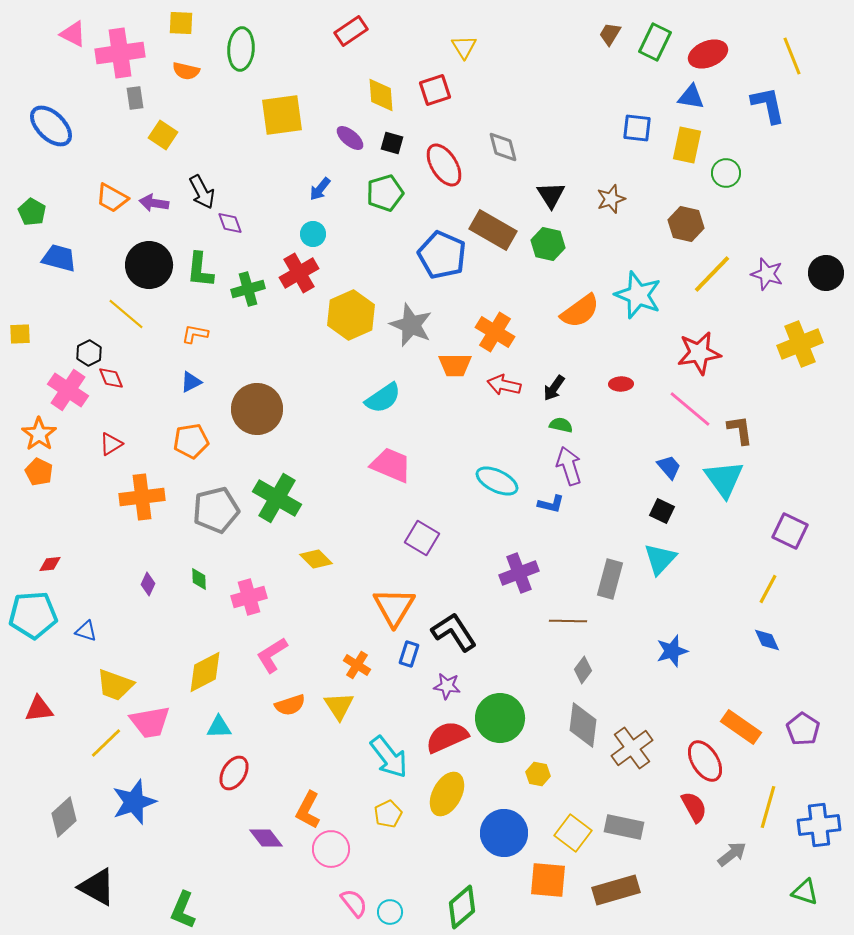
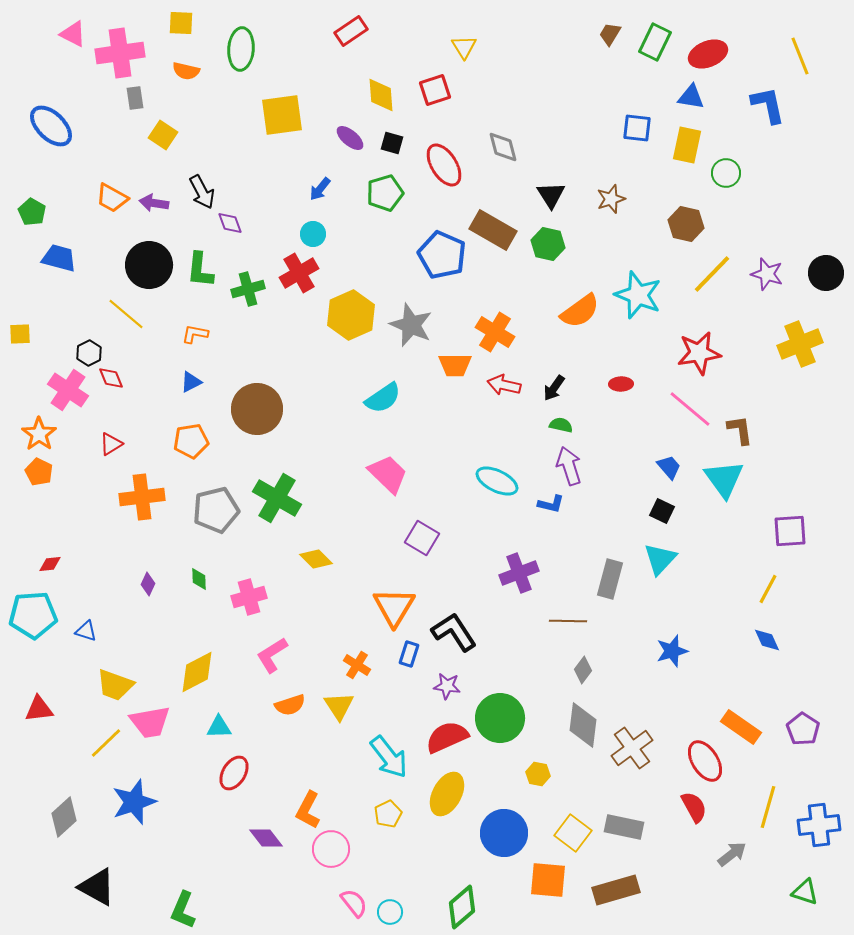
yellow line at (792, 56): moved 8 px right
pink trapezoid at (391, 465): moved 3 px left, 9 px down; rotated 21 degrees clockwise
purple square at (790, 531): rotated 30 degrees counterclockwise
yellow diamond at (205, 672): moved 8 px left
